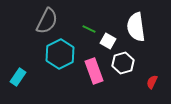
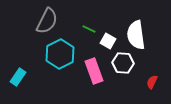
white semicircle: moved 8 px down
white hexagon: rotated 20 degrees clockwise
